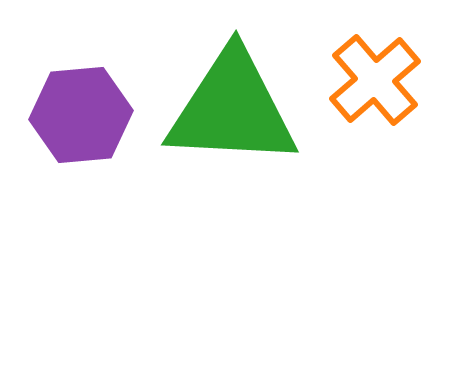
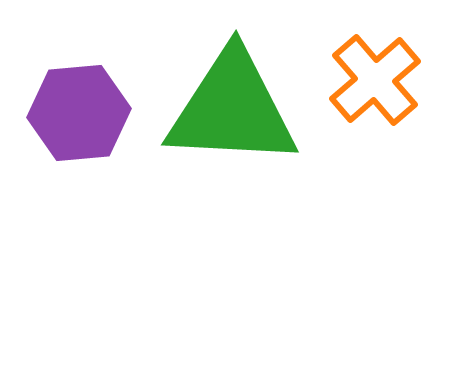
purple hexagon: moved 2 px left, 2 px up
